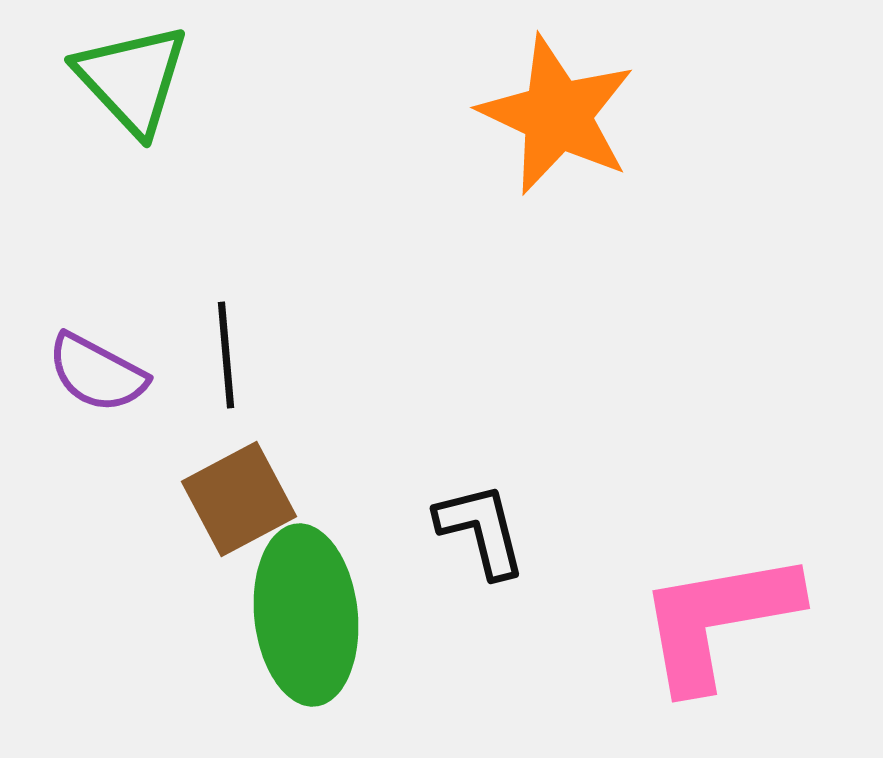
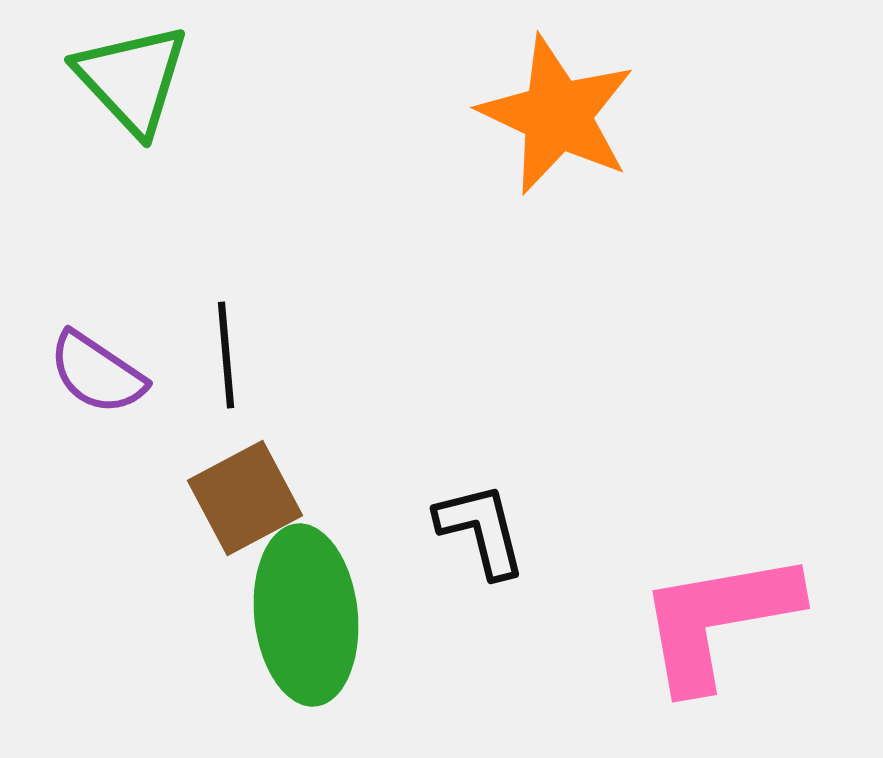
purple semicircle: rotated 6 degrees clockwise
brown square: moved 6 px right, 1 px up
